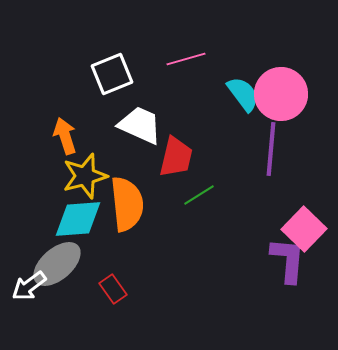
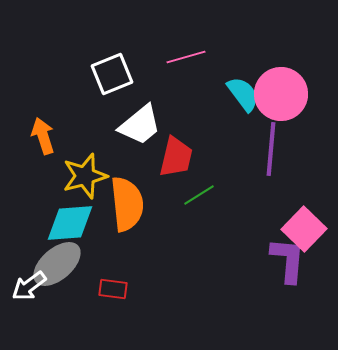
pink line: moved 2 px up
white trapezoid: rotated 117 degrees clockwise
orange arrow: moved 22 px left
cyan diamond: moved 8 px left, 4 px down
red rectangle: rotated 48 degrees counterclockwise
